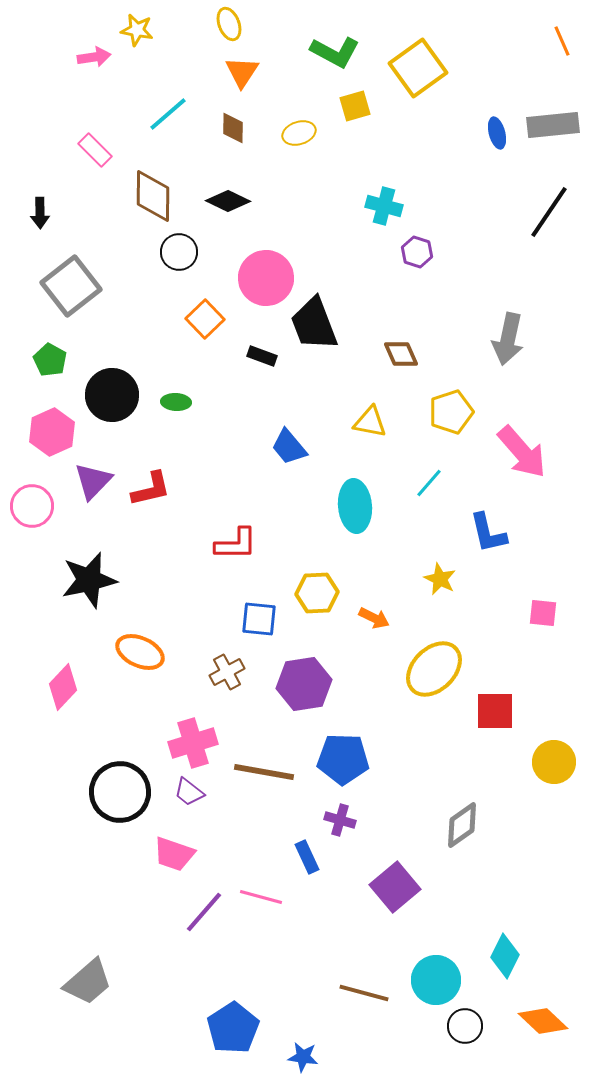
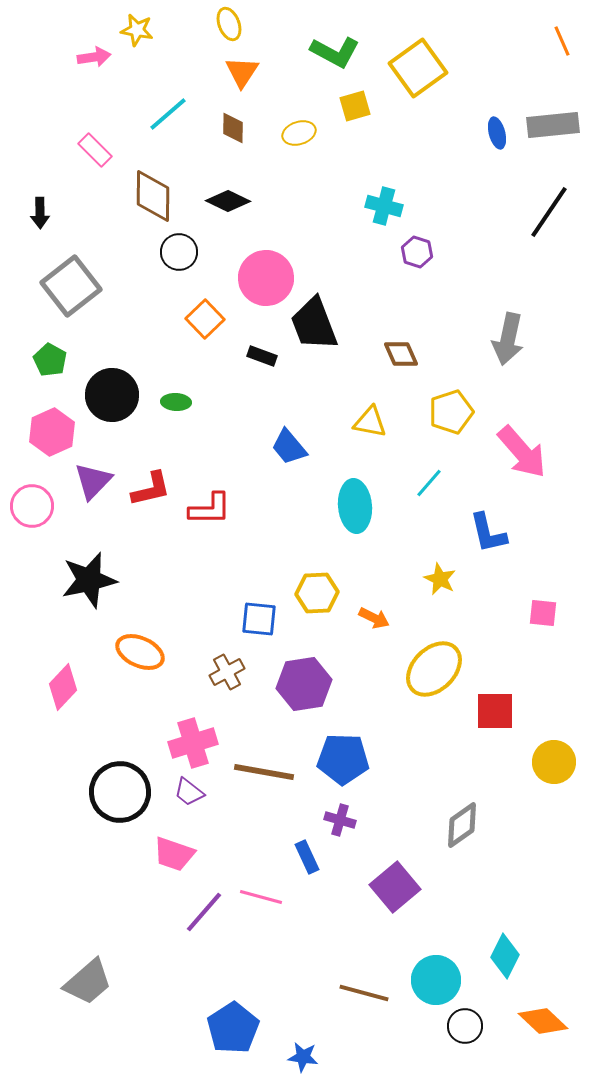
red L-shape at (236, 544): moved 26 px left, 35 px up
